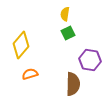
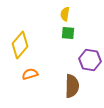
green square: rotated 32 degrees clockwise
yellow diamond: moved 1 px left
brown semicircle: moved 1 px left, 2 px down
